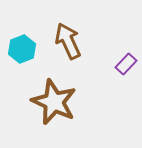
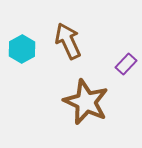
cyan hexagon: rotated 8 degrees counterclockwise
brown star: moved 32 px right
